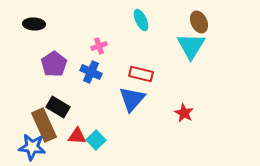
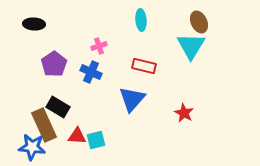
cyan ellipse: rotated 20 degrees clockwise
red rectangle: moved 3 px right, 8 px up
cyan square: rotated 30 degrees clockwise
